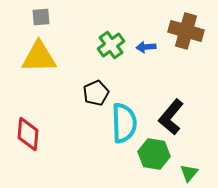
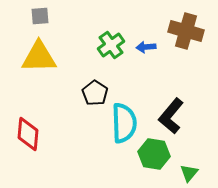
gray square: moved 1 px left, 1 px up
black pentagon: moved 1 px left; rotated 15 degrees counterclockwise
black L-shape: moved 1 px up
